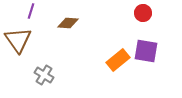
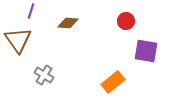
red circle: moved 17 px left, 8 px down
orange rectangle: moved 5 px left, 22 px down
